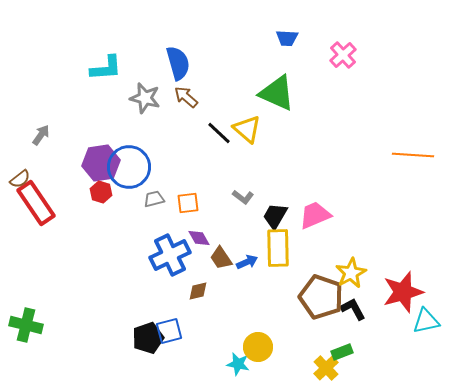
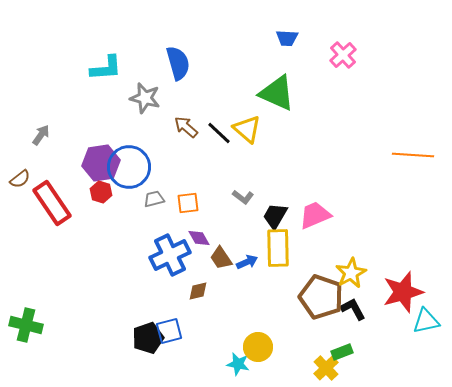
brown arrow: moved 30 px down
red rectangle: moved 16 px right
